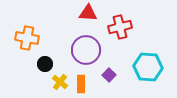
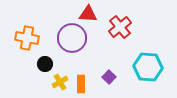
red triangle: moved 1 px down
red cross: rotated 25 degrees counterclockwise
purple circle: moved 14 px left, 12 px up
purple square: moved 2 px down
yellow cross: rotated 21 degrees clockwise
